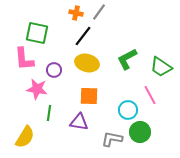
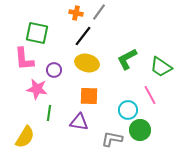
green circle: moved 2 px up
